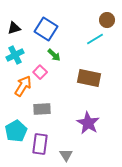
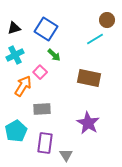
purple rectangle: moved 5 px right, 1 px up
